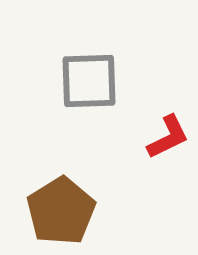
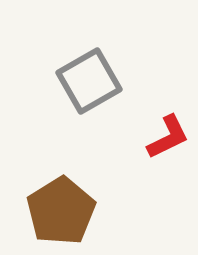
gray square: rotated 28 degrees counterclockwise
